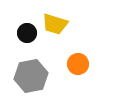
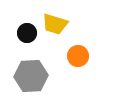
orange circle: moved 8 px up
gray hexagon: rotated 8 degrees clockwise
